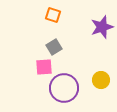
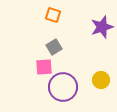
purple circle: moved 1 px left, 1 px up
